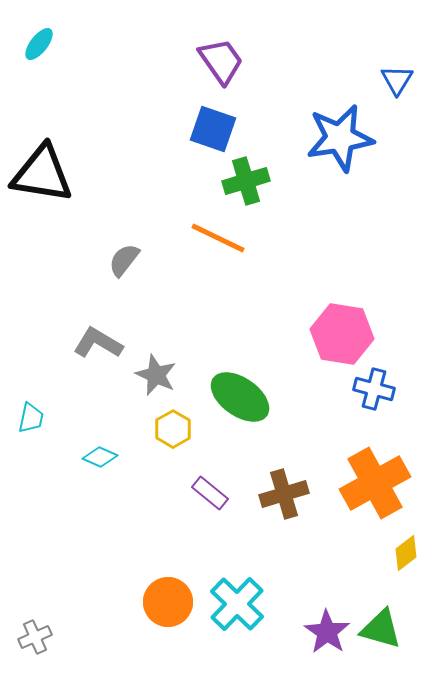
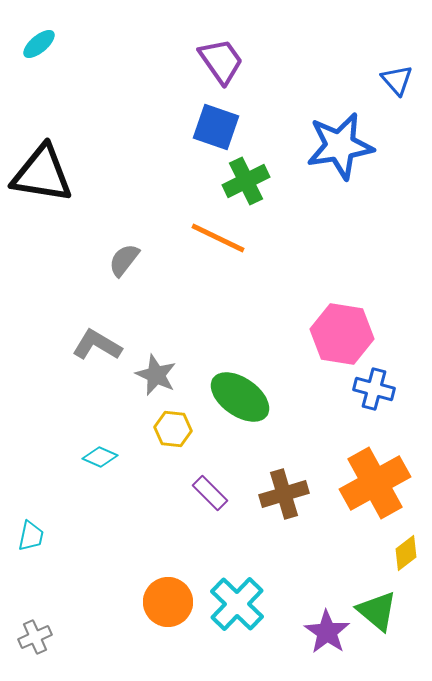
cyan ellipse: rotated 12 degrees clockwise
blue triangle: rotated 12 degrees counterclockwise
blue square: moved 3 px right, 2 px up
blue star: moved 8 px down
green cross: rotated 9 degrees counterclockwise
gray L-shape: moved 1 px left, 2 px down
cyan trapezoid: moved 118 px down
yellow hexagon: rotated 24 degrees counterclockwise
purple rectangle: rotated 6 degrees clockwise
green triangle: moved 4 px left, 18 px up; rotated 24 degrees clockwise
